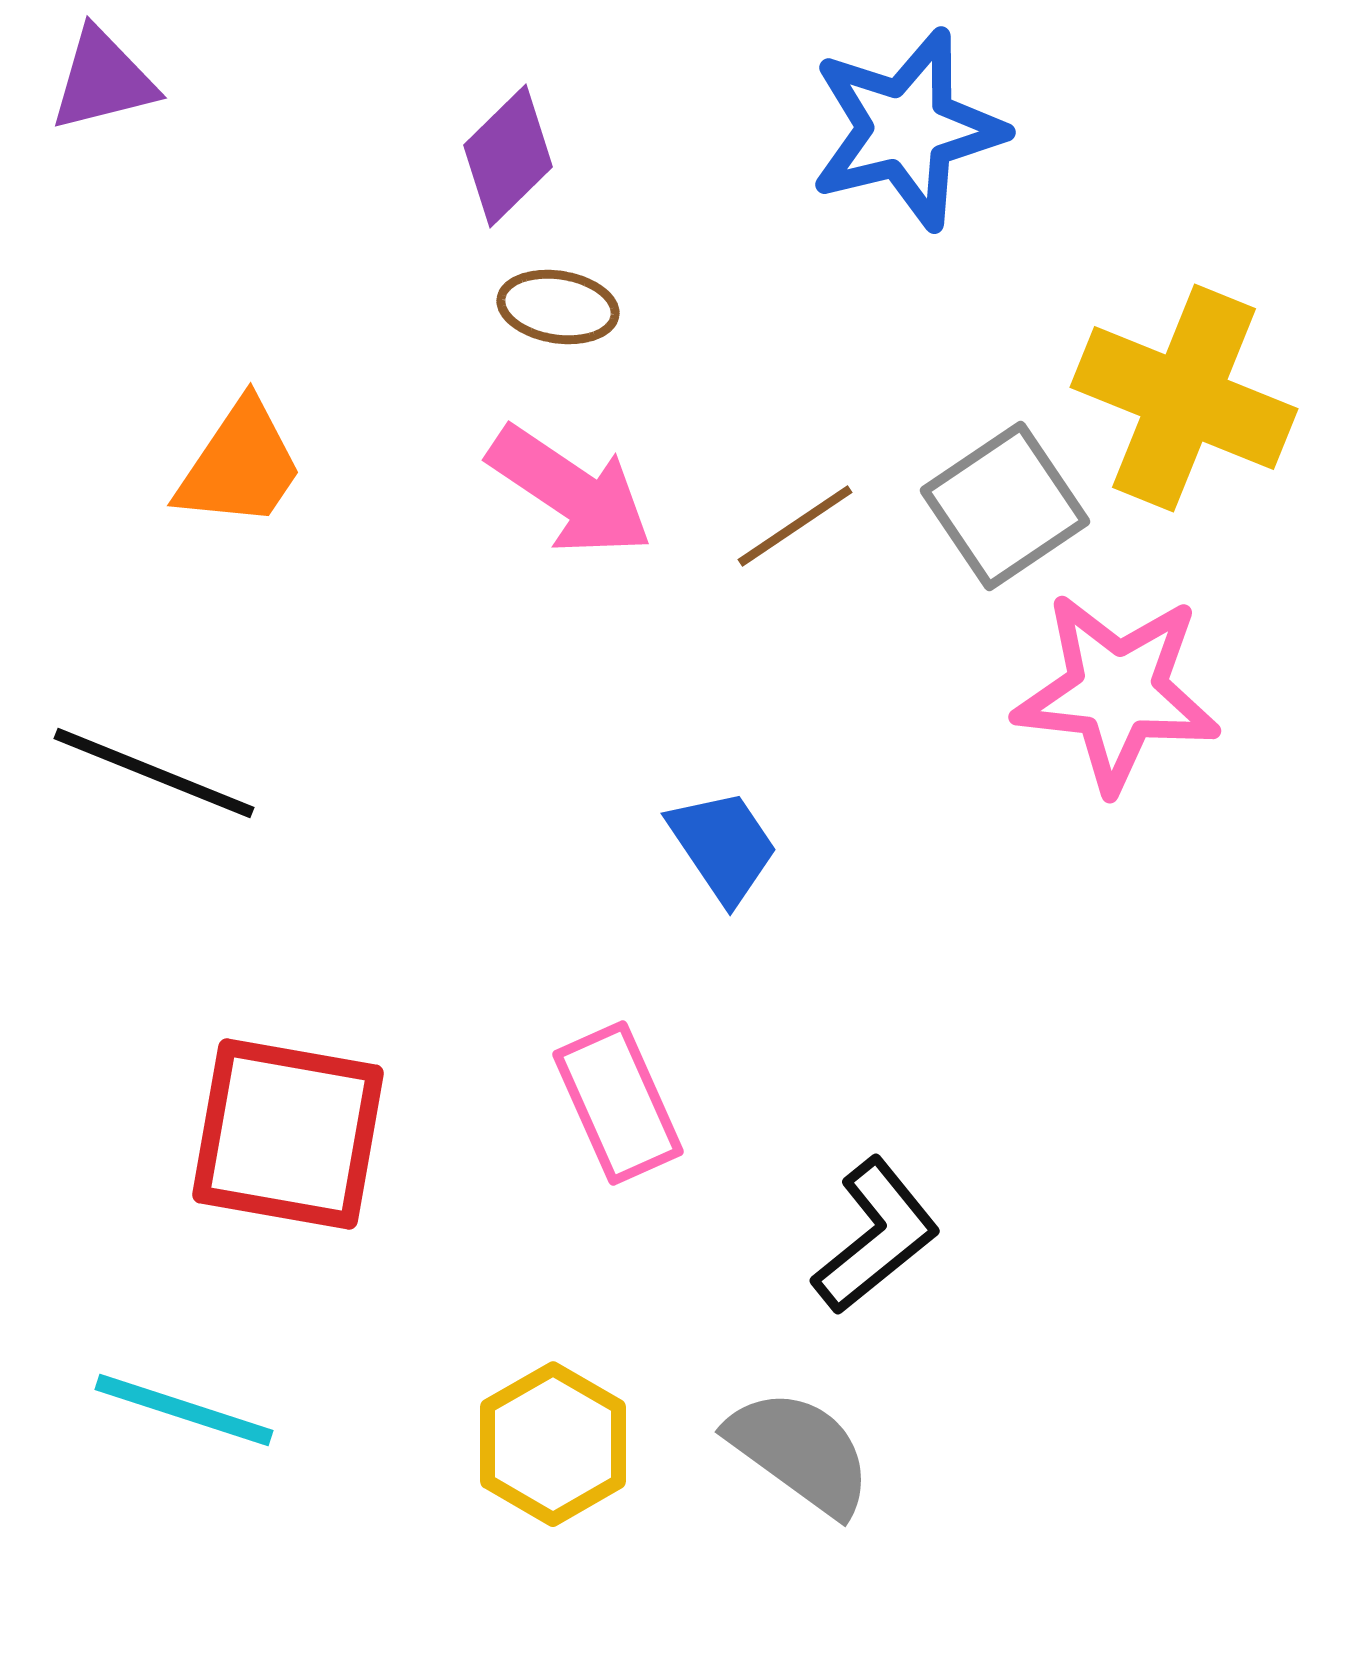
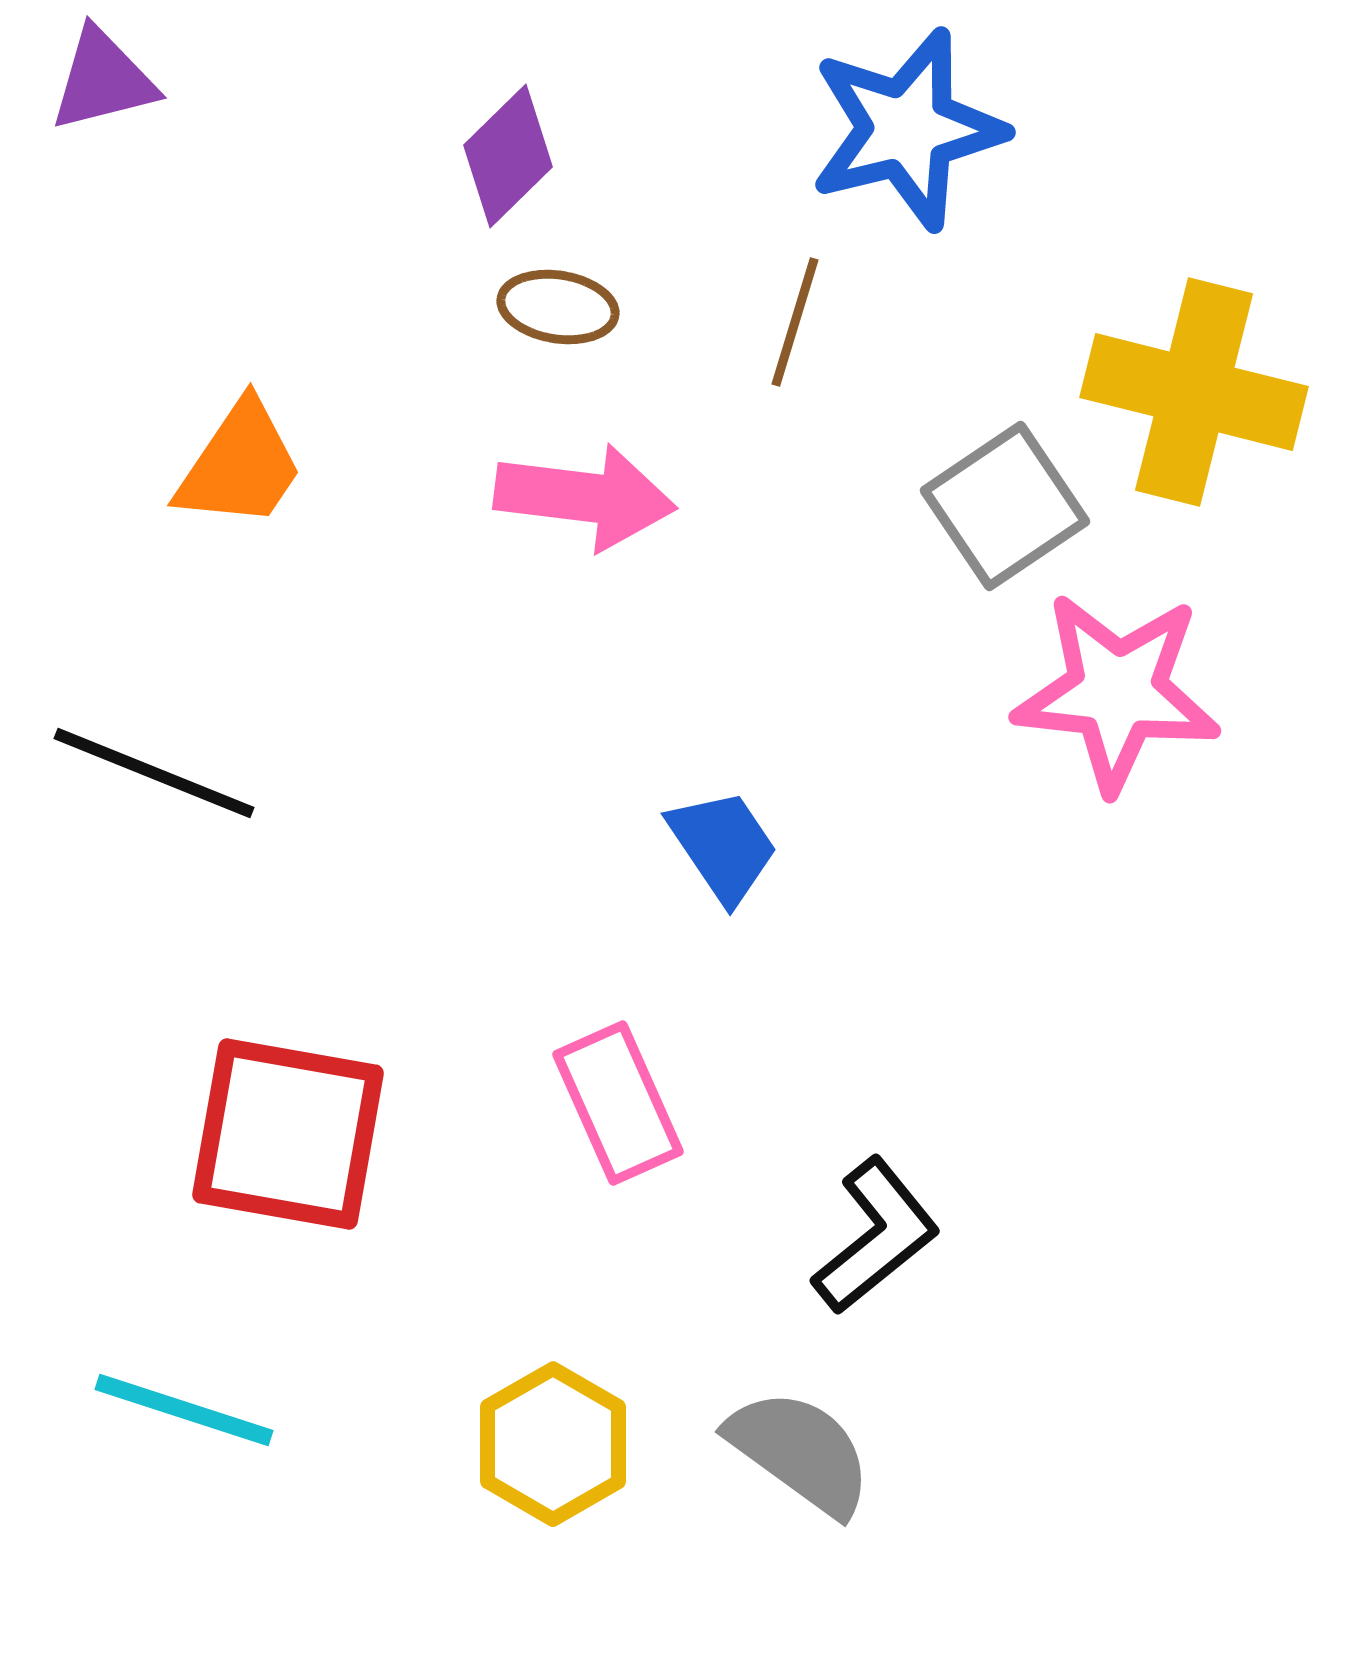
yellow cross: moved 10 px right, 6 px up; rotated 8 degrees counterclockwise
pink arrow: moved 15 px right, 6 px down; rotated 27 degrees counterclockwise
brown line: moved 204 px up; rotated 39 degrees counterclockwise
